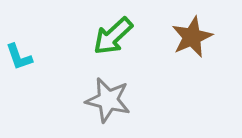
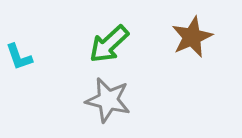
green arrow: moved 4 px left, 8 px down
